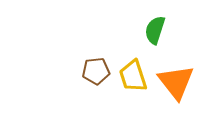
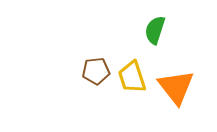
yellow trapezoid: moved 1 px left, 1 px down
orange triangle: moved 5 px down
